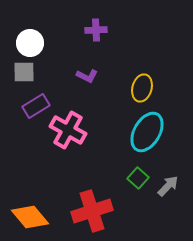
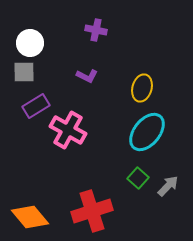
purple cross: rotated 15 degrees clockwise
cyan ellipse: rotated 9 degrees clockwise
